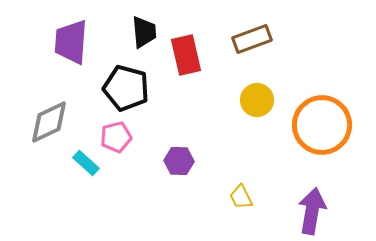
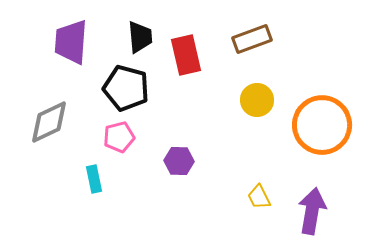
black trapezoid: moved 4 px left, 5 px down
pink pentagon: moved 3 px right
cyan rectangle: moved 8 px right, 16 px down; rotated 36 degrees clockwise
yellow trapezoid: moved 18 px right
